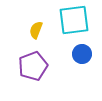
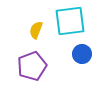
cyan square: moved 4 px left, 1 px down
purple pentagon: moved 1 px left
